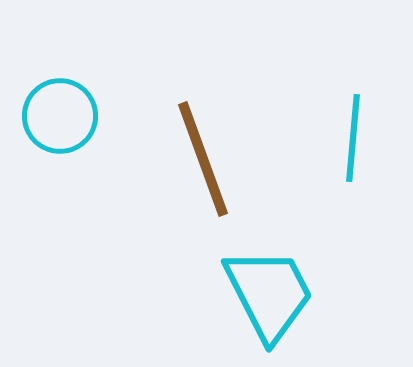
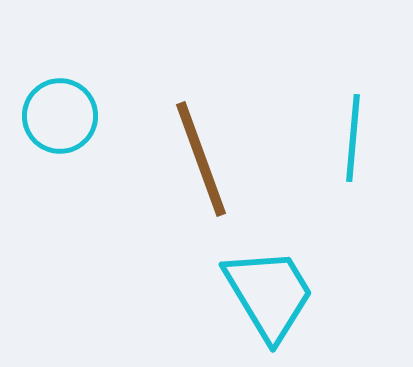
brown line: moved 2 px left
cyan trapezoid: rotated 4 degrees counterclockwise
